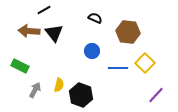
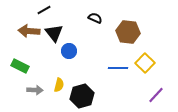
blue circle: moved 23 px left
gray arrow: rotated 63 degrees clockwise
black hexagon: moved 1 px right, 1 px down; rotated 25 degrees clockwise
